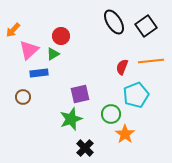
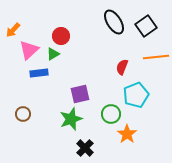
orange line: moved 5 px right, 4 px up
brown circle: moved 17 px down
orange star: moved 2 px right
